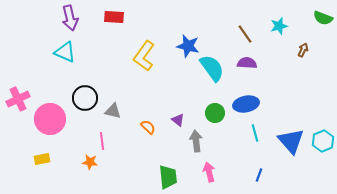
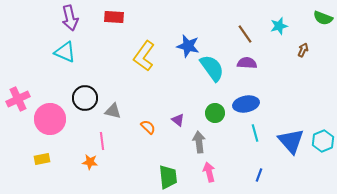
gray arrow: moved 3 px right, 1 px down
